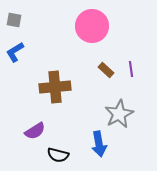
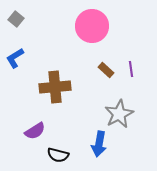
gray square: moved 2 px right, 1 px up; rotated 28 degrees clockwise
blue L-shape: moved 6 px down
blue arrow: rotated 20 degrees clockwise
